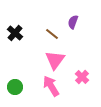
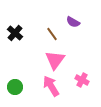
purple semicircle: rotated 80 degrees counterclockwise
brown line: rotated 16 degrees clockwise
pink cross: moved 3 px down; rotated 16 degrees counterclockwise
